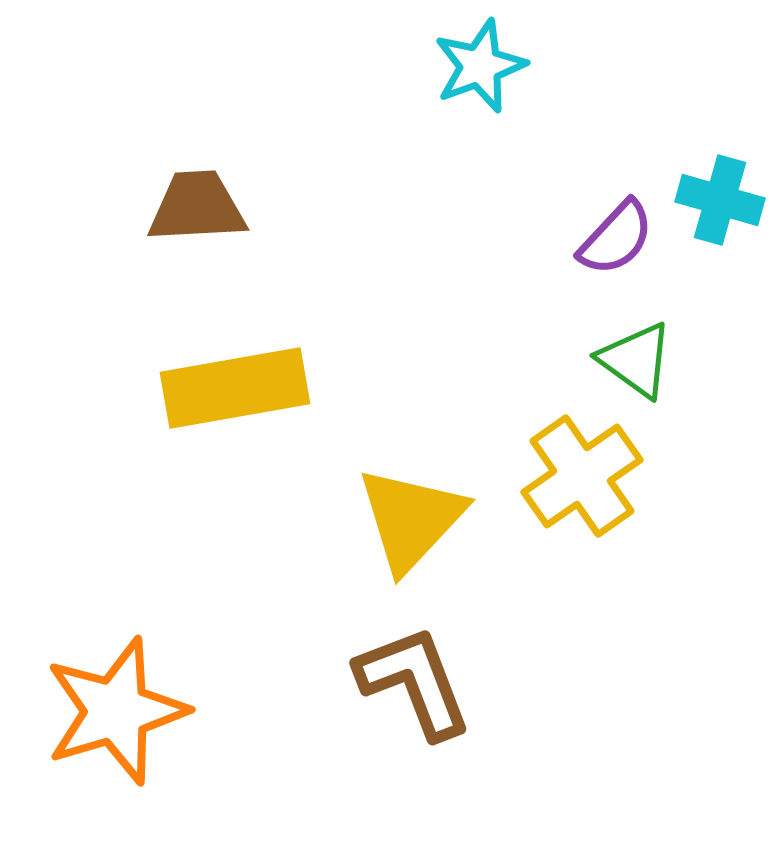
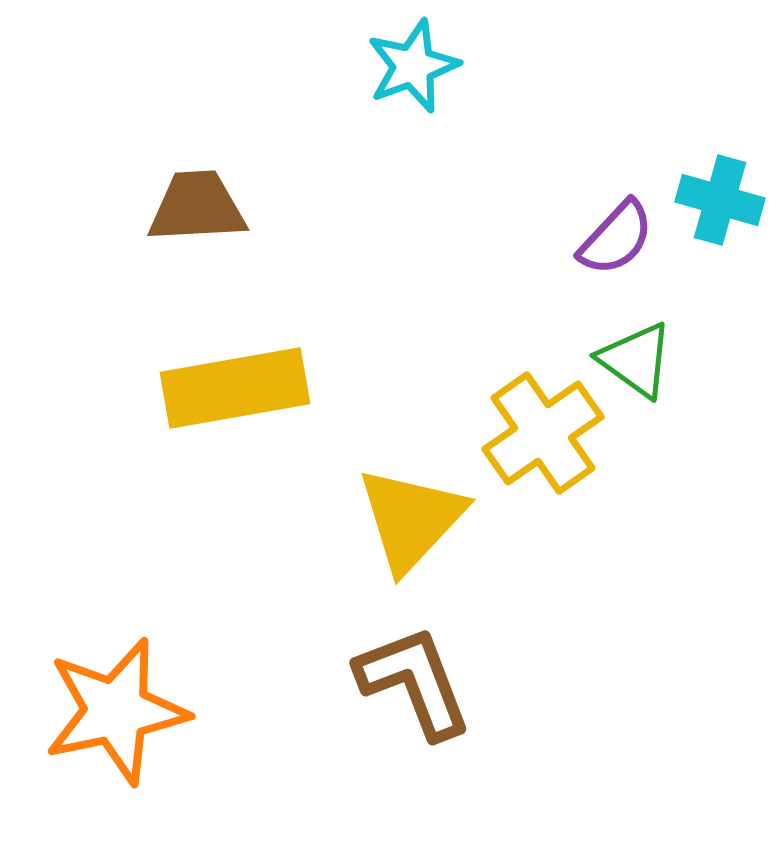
cyan star: moved 67 px left
yellow cross: moved 39 px left, 43 px up
orange star: rotated 5 degrees clockwise
